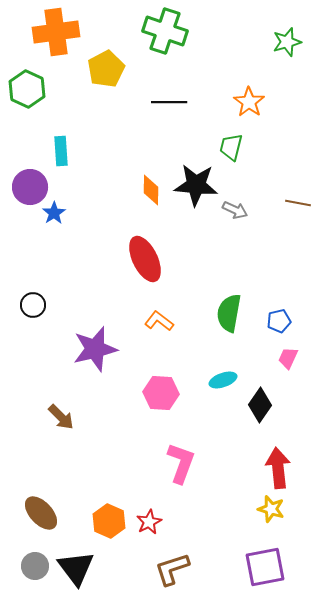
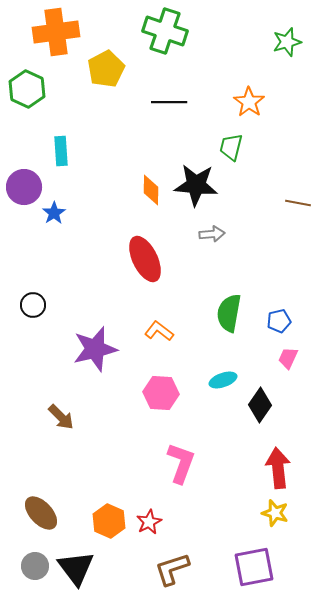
purple circle: moved 6 px left
gray arrow: moved 23 px left, 24 px down; rotated 30 degrees counterclockwise
orange L-shape: moved 10 px down
yellow star: moved 4 px right, 4 px down
purple square: moved 11 px left
